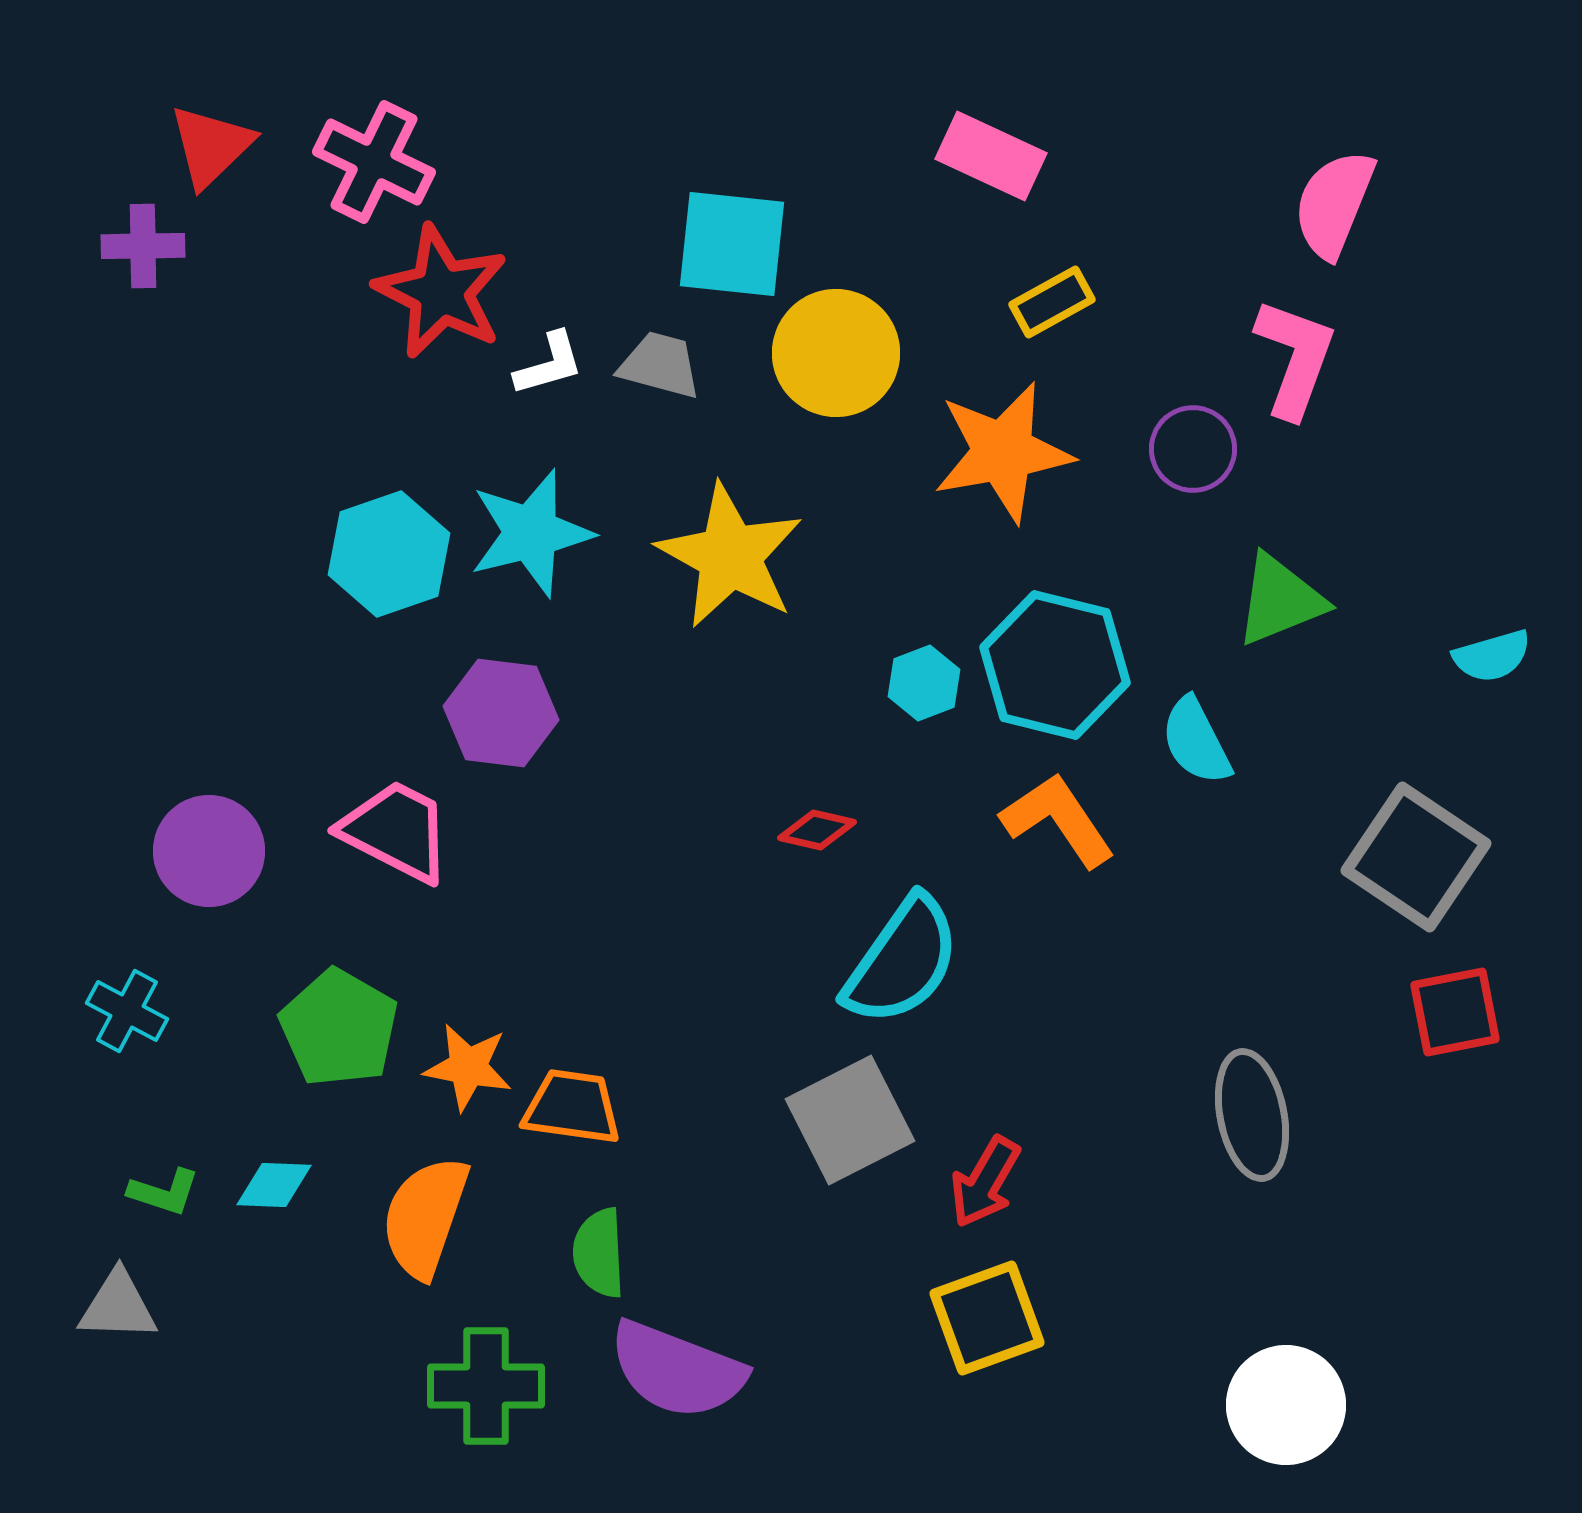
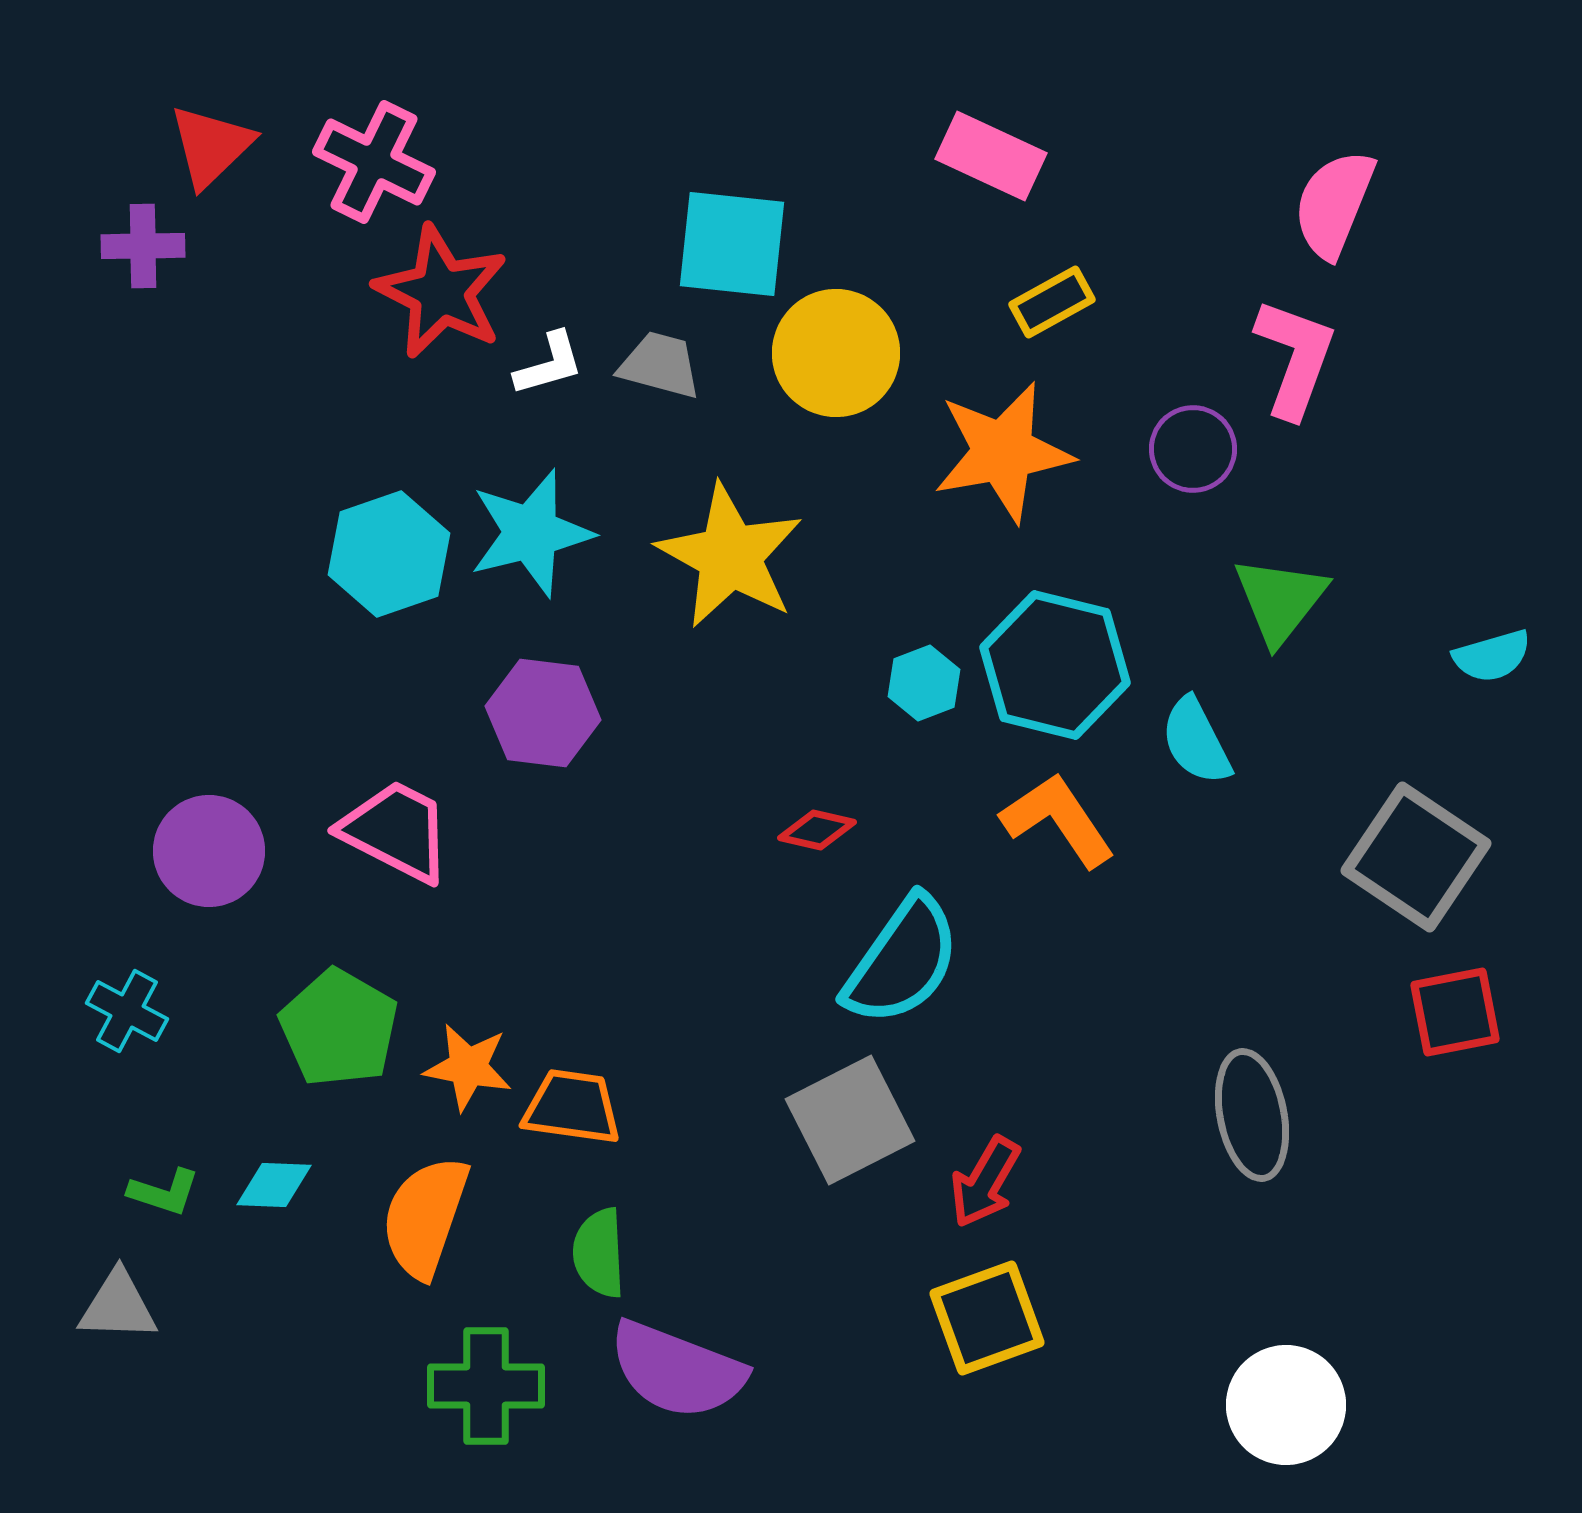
green triangle at (1280, 600): rotated 30 degrees counterclockwise
purple hexagon at (501, 713): moved 42 px right
